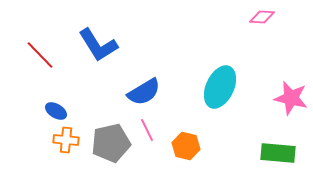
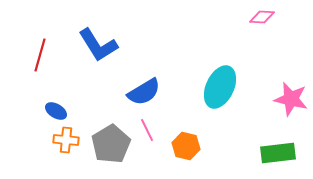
red line: rotated 60 degrees clockwise
pink star: moved 1 px down
gray pentagon: moved 1 px down; rotated 18 degrees counterclockwise
green rectangle: rotated 12 degrees counterclockwise
